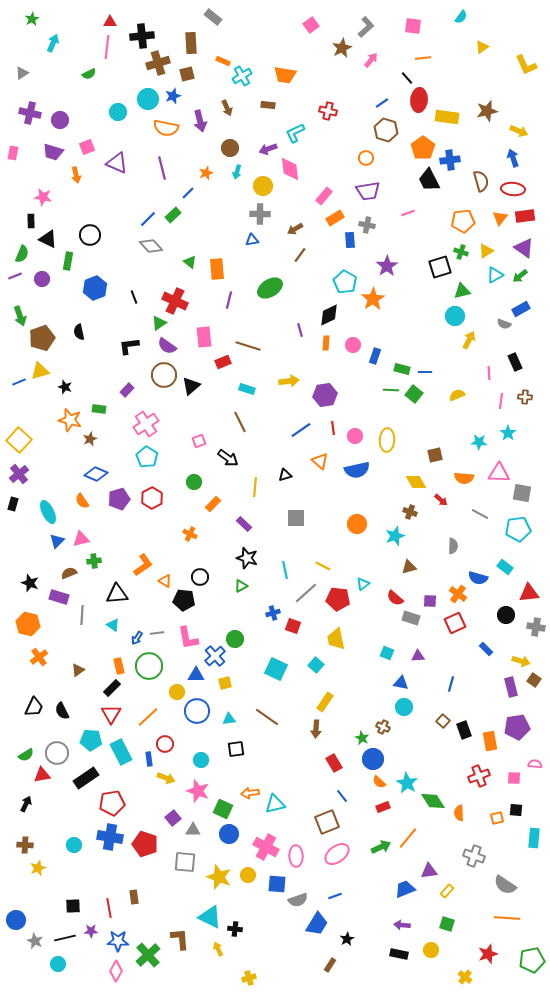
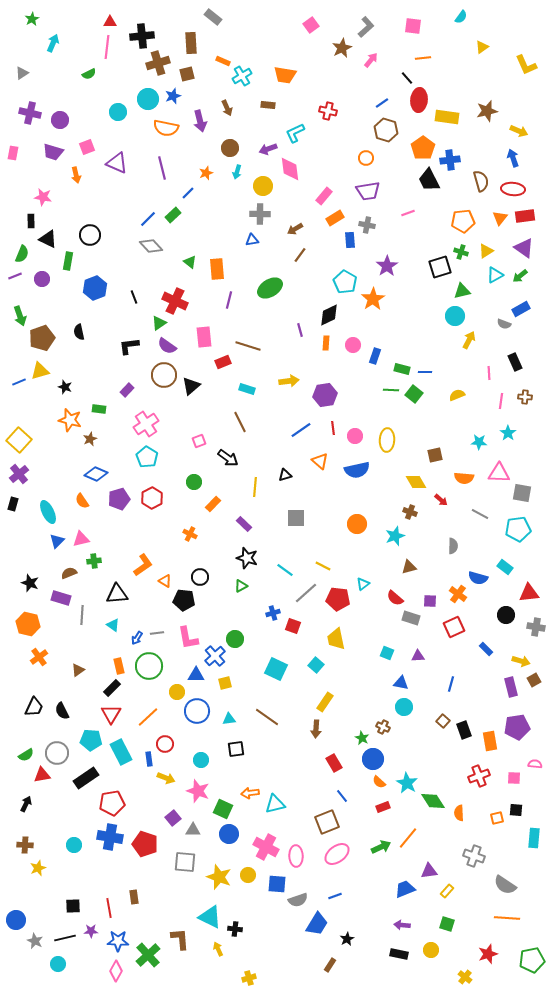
cyan line at (285, 570): rotated 42 degrees counterclockwise
purple rectangle at (59, 597): moved 2 px right, 1 px down
red square at (455, 623): moved 1 px left, 4 px down
brown square at (534, 680): rotated 24 degrees clockwise
